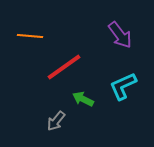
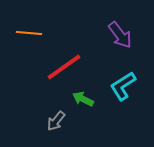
orange line: moved 1 px left, 3 px up
cyan L-shape: rotated 8 degrees counterclockwise
